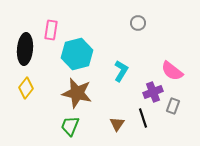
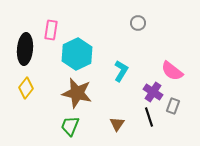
cyan hexagon: rotated 12 degrees counterclockwise
purple cross: rotated 36 degrees counterclockwise
black line: moved 6 px right, 1 px up
